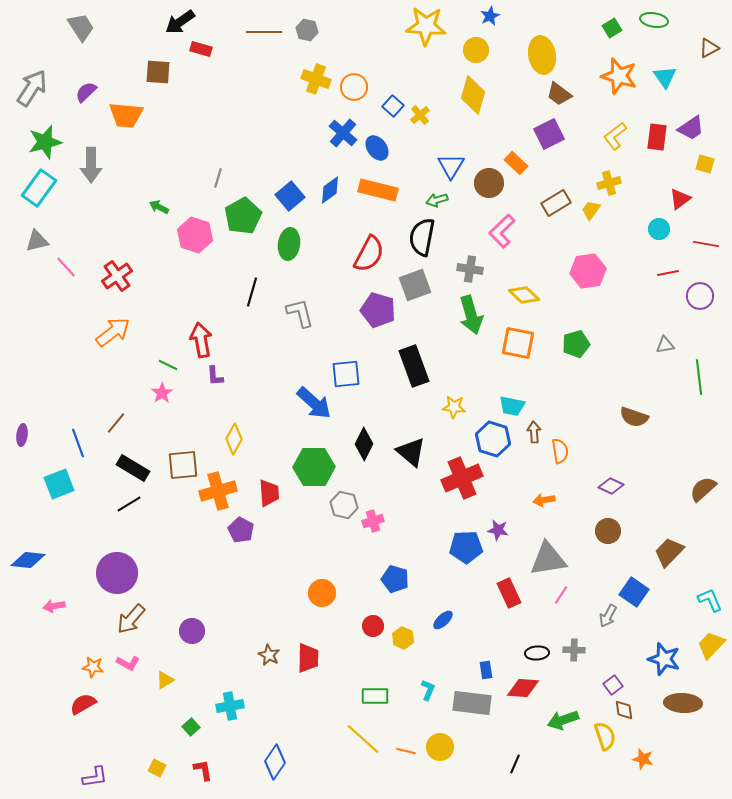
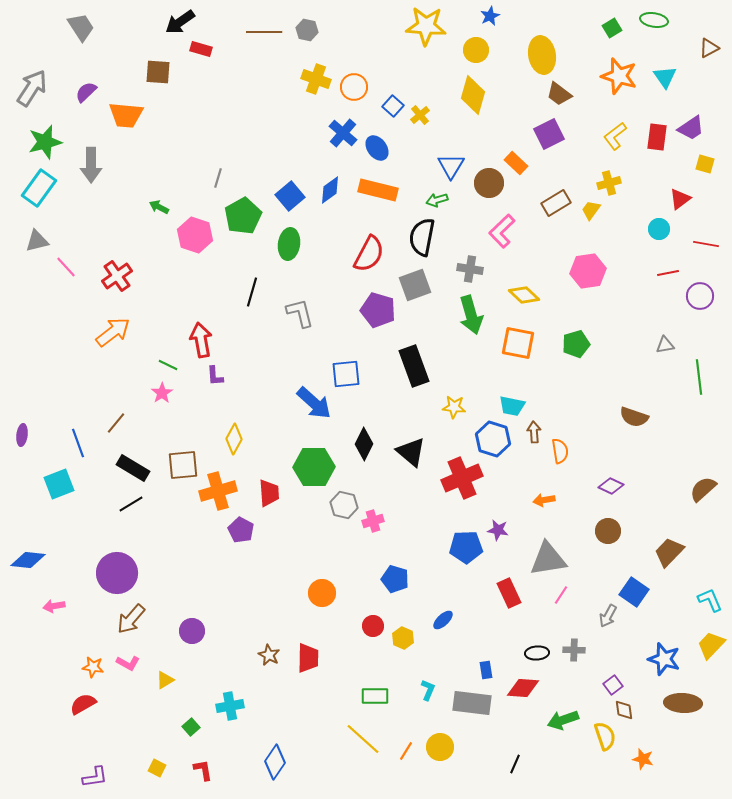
black line at (129, 504): moved 2 px right
orange line at (406, 751): rotated 72 degrees counterclockwise
